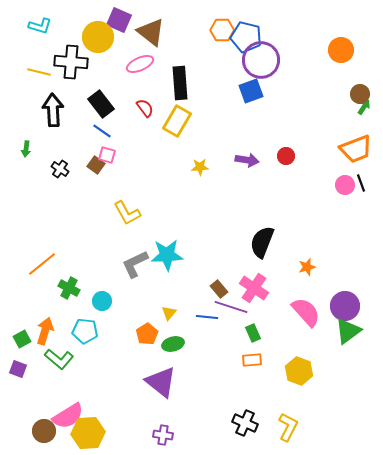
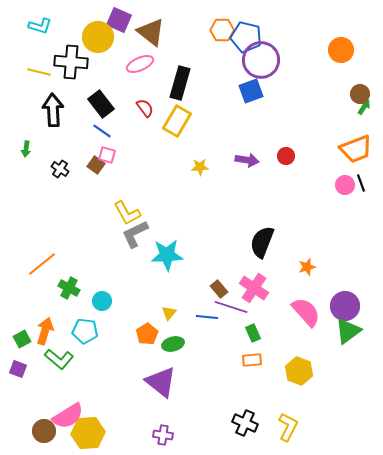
black rectangle at (180, 83): rotated 20 degrees clockwise
gray L-shape at (135, 264): moved 30 px up
